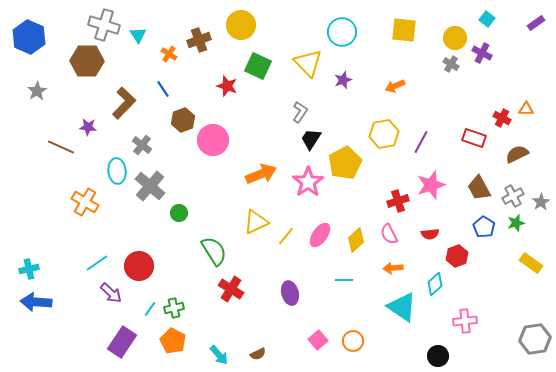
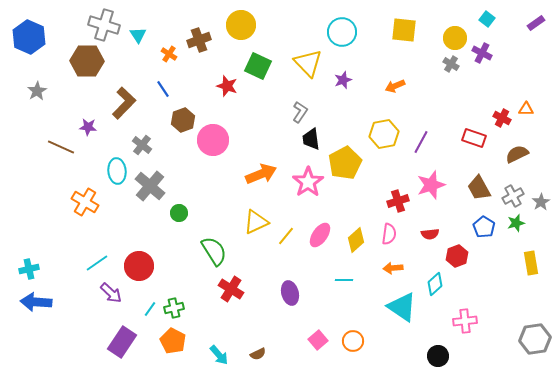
black trapezoid at (311, 139): rotated 40 degrees counterclockwise
pink semicircle at (389, 234): rotated 145 degrees counterclockwise
yellow rectangle at (531, 263): rotated 45 degrees clockwise
